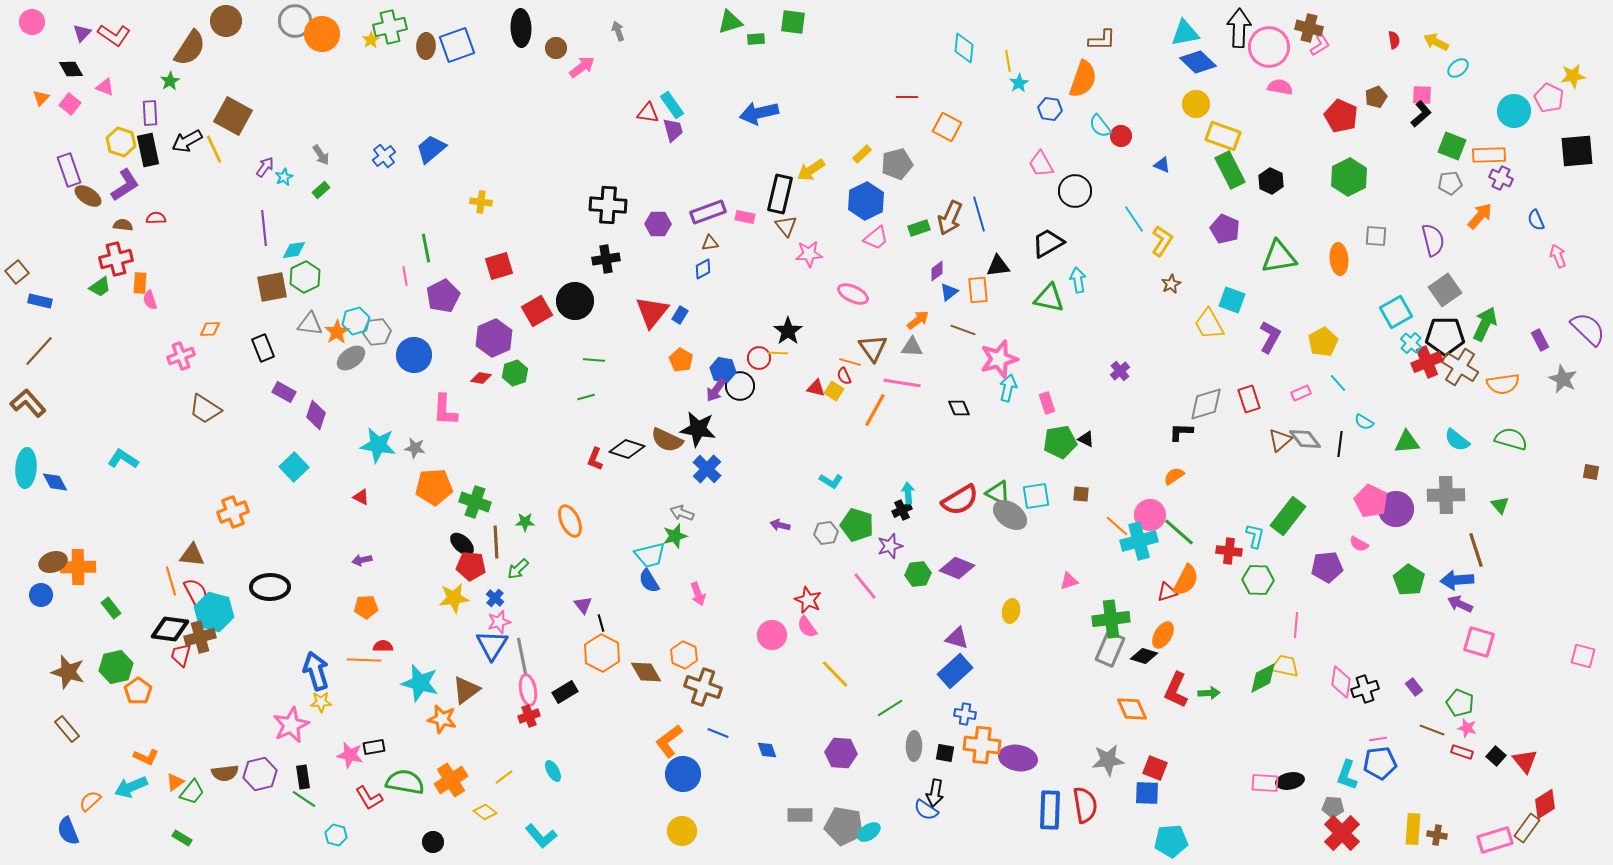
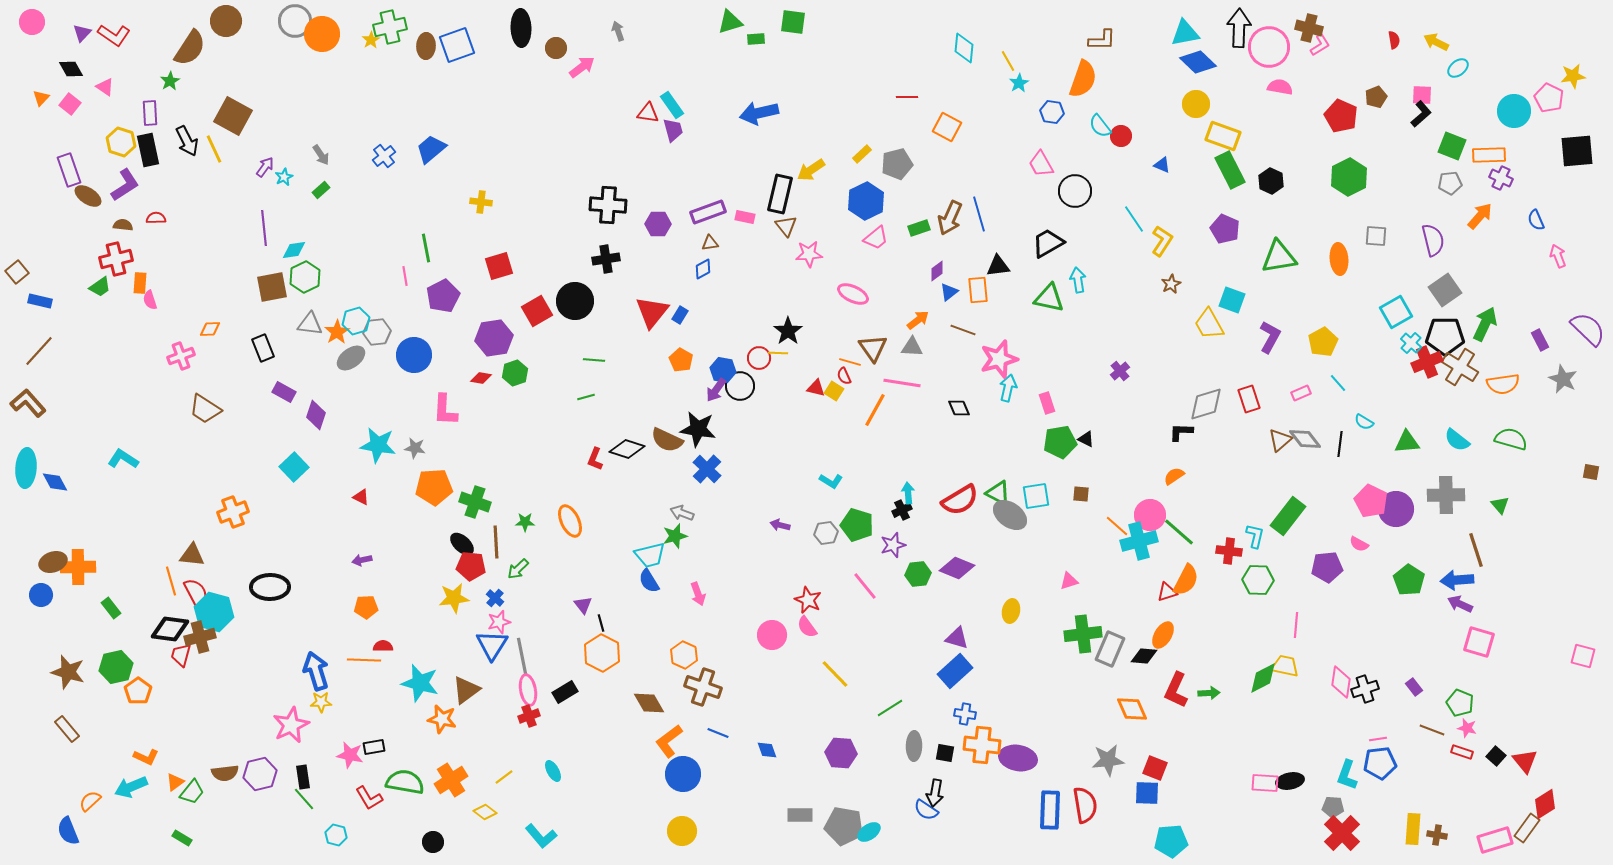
yellow line at (1008, 61): rotated 20 degrees counterclockwise
pink triangle at (105, 87): rotated 12 degrees clockwise
blue hexagon at (1050, 109): moved 2 px right, 3 px down
black arrow at (187, 141): rotated 88 degrees counterclockwise
purple hexagon at (494, 338): rotated 15 degrees clockwise
purple star at (890, 546): moved 3 px right, 1 px up
green cross at (1111, 619): moved 28 px left, 15 px down
black diamond at (1144, 656): rotated 12 degrees counterclockwise
brown diamond at (646, 672): moved 3 px right, 31 px down
green line at (304, 799): rotated 15 degrees clockwise
